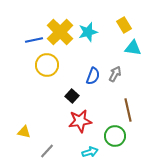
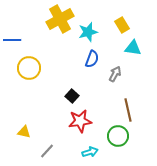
yellow rectangle: moved 2 px left
yellow cross: moved 13 px up; rotated 16 degrees clockwise
blue line: moved 22 px left; rotated 12 degrees clockwise
yellow circle: moved 18 px left, 3 px down
blue semicircle: moved 1 px left, 17 px up
green circle: moved 3 px right
